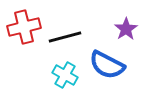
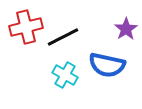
red cross: moved 2 px right
black line: moved 2 px left; rotated 12 degrees counterclockwise
blue semicircle: rotated 15 degrees counterclockwise
